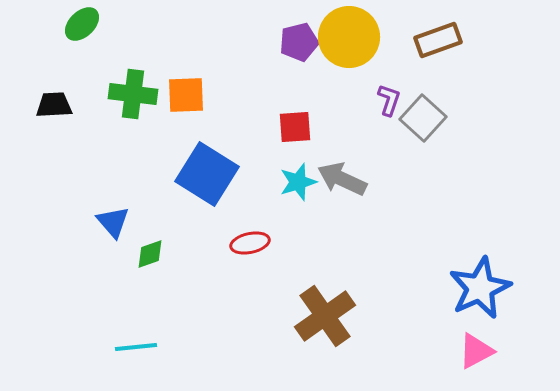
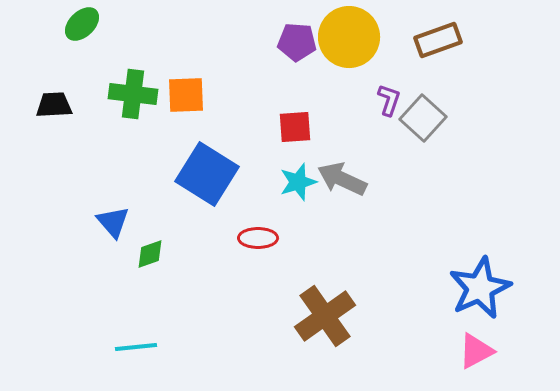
purple pentagon: moved 2 px left; rotated 18 degrees clockwise
red ellipse: moved 8 px right, 5 px up; rotated 12 degrees clockwise
